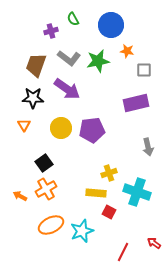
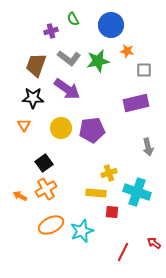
red square: moved 3 px right; rotated 24 degrees counterclockwise
